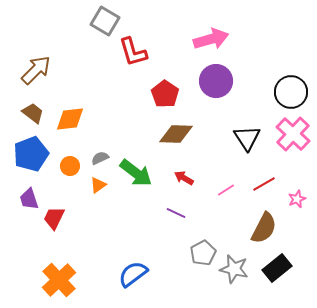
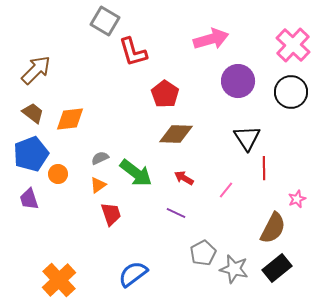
purple circle: moved 22 px right
pink cross: moved 89 px up
orange circle: moved 12 px left, 8 px down
red line: moved 16 px up; rotated 60 degrees counterclockwise
pink line: rotated 18 degrees counterclockwise
red trapezoid: moved 57 px right, 4 px up; rotated 135 degrees clockwise
brown semicircle: moved 9 px right
